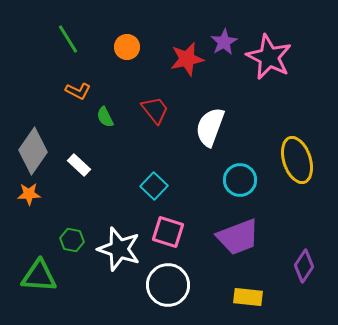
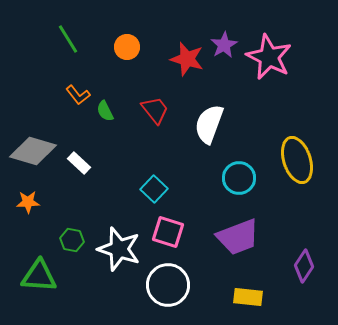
purple star: moved 3 px down
red star: rotated 28 degrees clockwise
orange L-shape: moved 4 px down; rotated 25 degrees clockwise
green semicircle: moved 6 px up
white semicircle: moved 1 px left, 3 px up
gray diamond: rotated 72 degrees clockwise
white rectangle: moved 2 px up
cyan circle: moved 1 px left, 2 px up
cyan square: moved 3 px down
orange star: moved 1 px left, 8 px down
